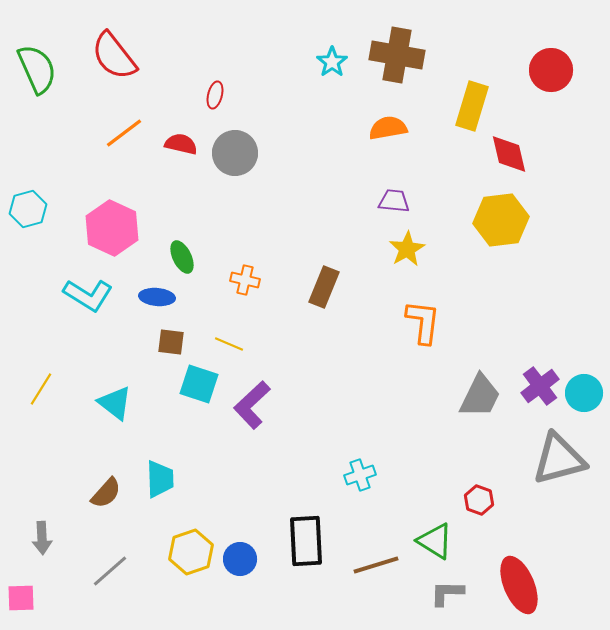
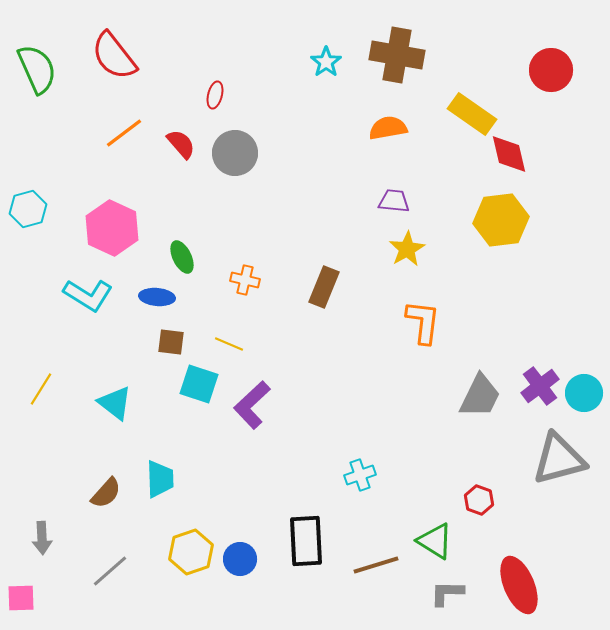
cyan star at (332, 62): moved 6 px left
yellow rectangle at (472, 106): moved 8 px down; rotated 72 degrees counterclockwise
red semicircle at (181, 144): rotated 36 degrees clockwise
